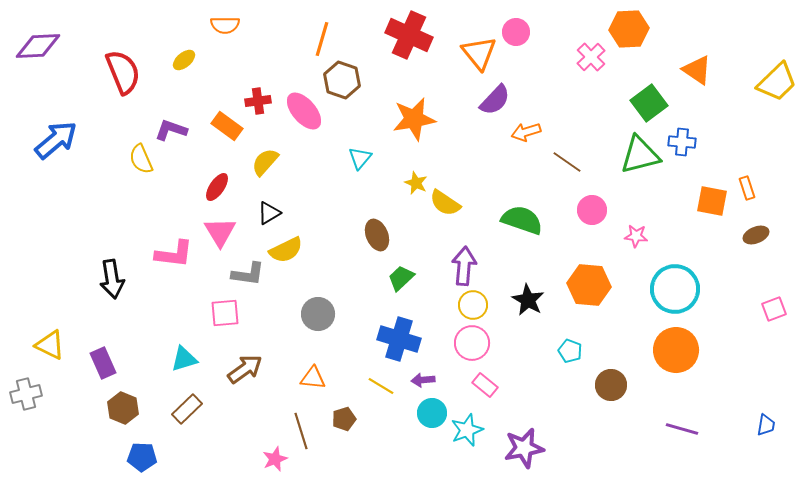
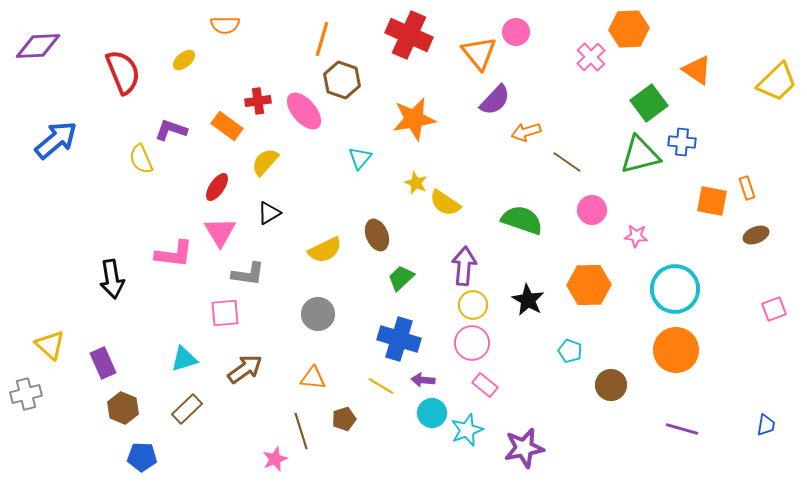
yellow semicircle at (286, 250): moved 39 px right
orange hexagon at (589, 285): rotated 6 degrees counterclockwise
yellow triangle at (50, 345): rotated 16 degrees clockwise
purple arrow at (423, 380): rotated 10 degrees clockwise
